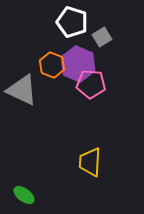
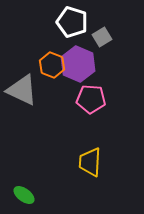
pink pentagon: moved 15 px down
